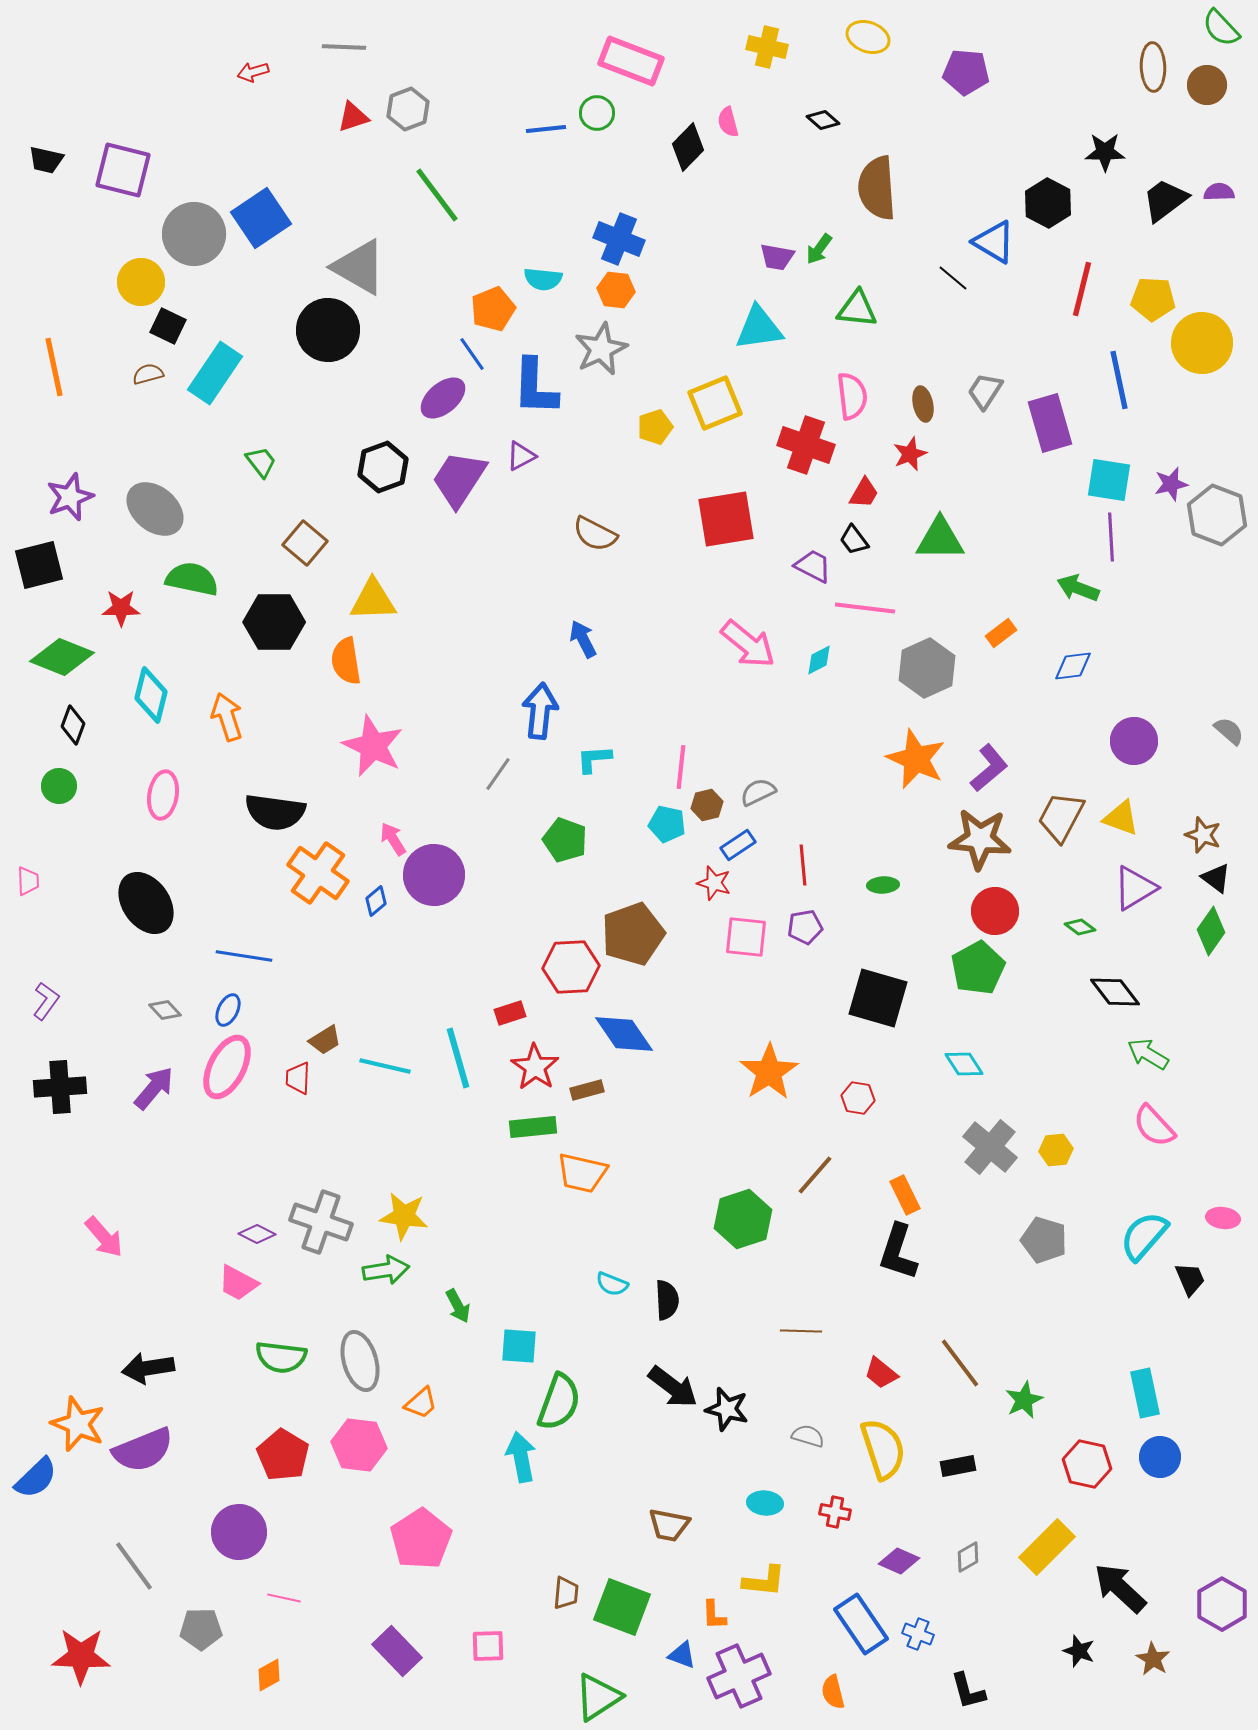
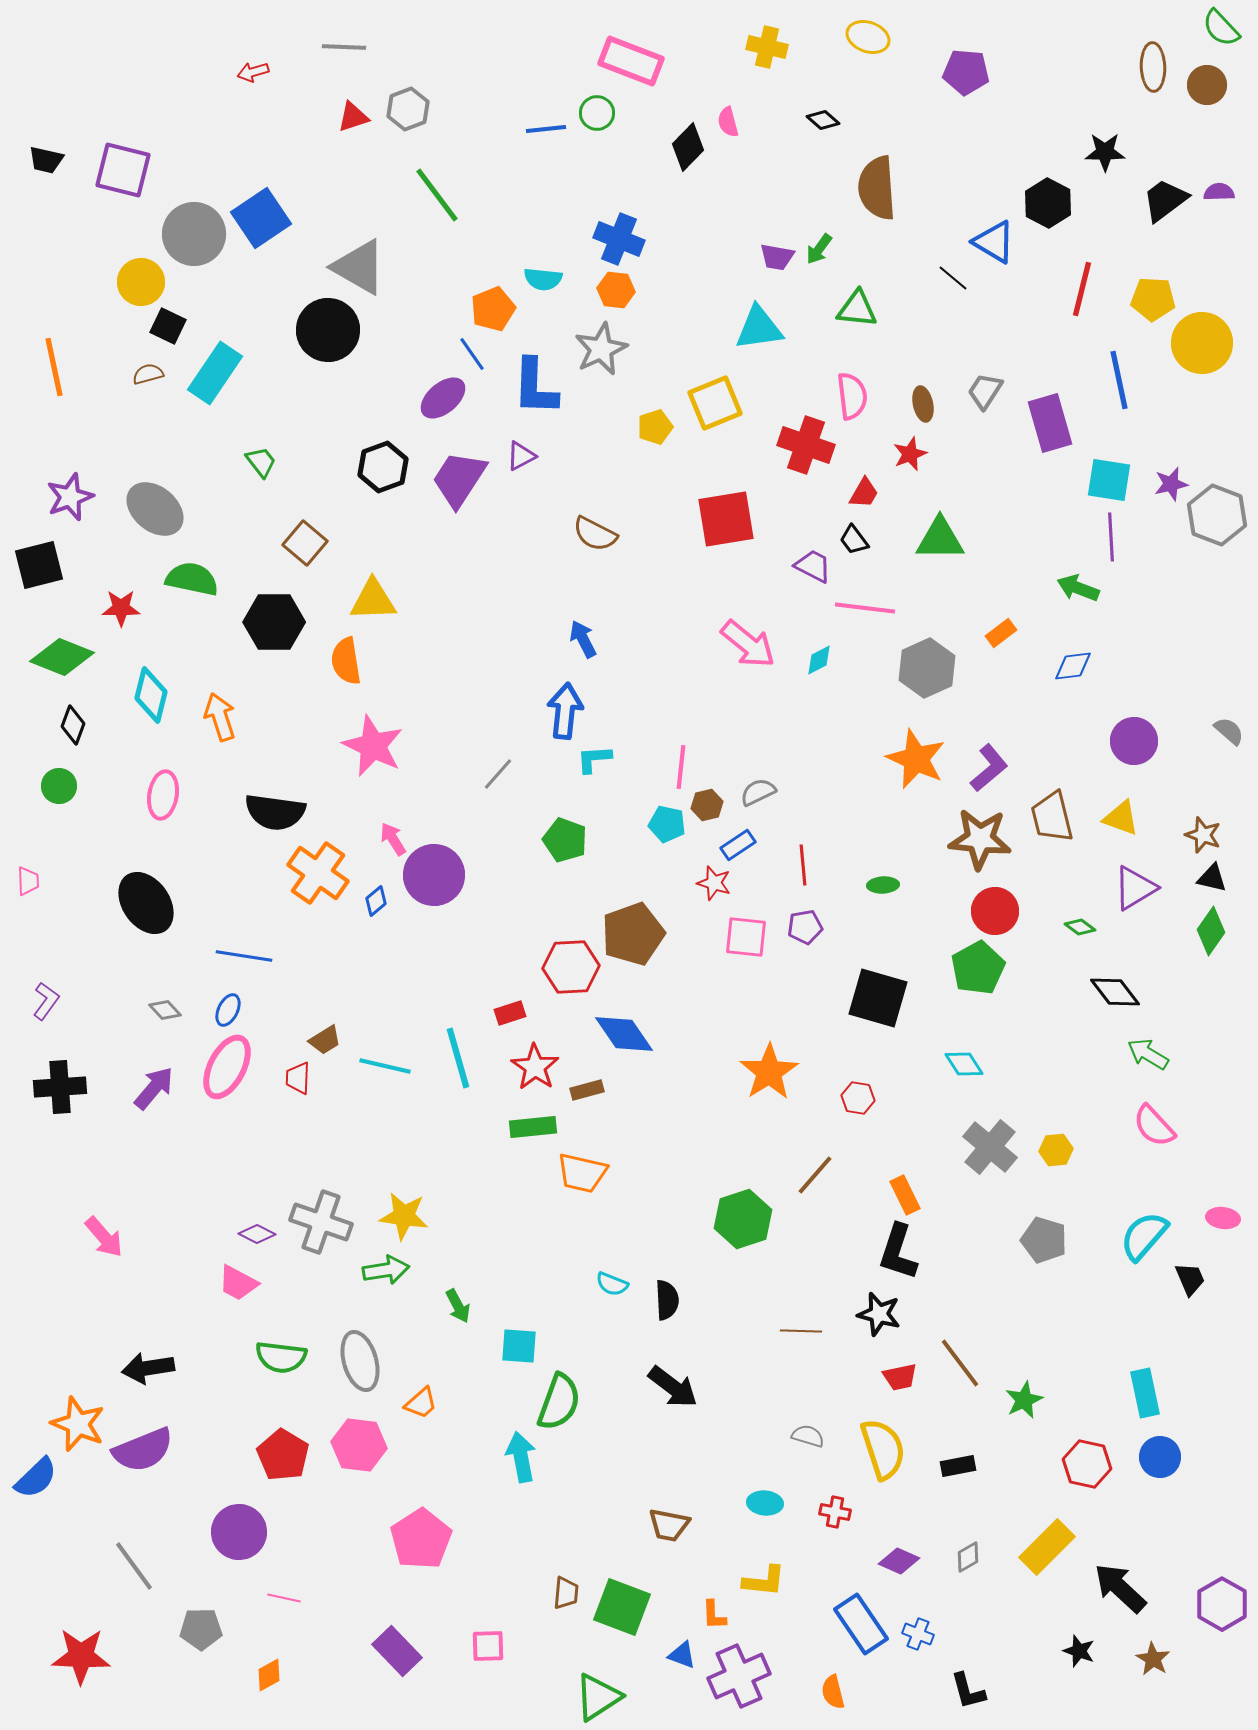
blue arrow at (540, 711): moved 25 px right
orange arrow at (227, 717): moved 7 px left
gray line at (498, 774): rotated 6 degrees clockwise
brown trapezoid at (1061, 817): moved 9 px left; rotated 42 degrees counterclockwise
black triangle at (1216, 878): moved 4 px left; rotated 24 degrees counterclockwise
red trapezoid at (881, 1373): moved 19 px right, 4 px down; rotated 51 degrees counterclockwise
black star at (727, 1409): moved 152 px right, 95 px up
